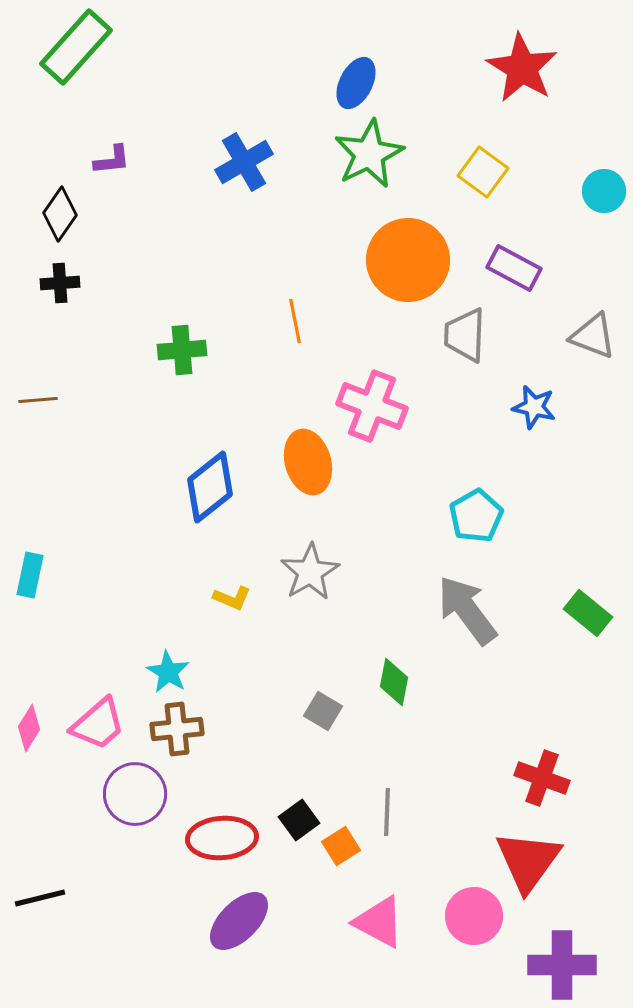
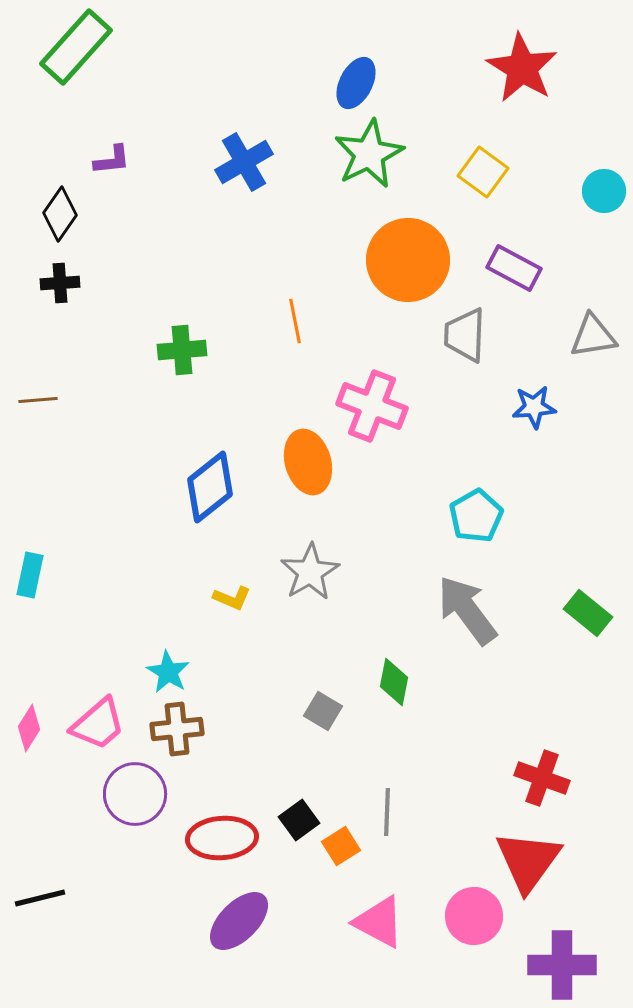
gray triangle at (593, 336): rotated 30 degrees counterclockwise
blue star at (534, 407): rotated 18 degrees counterclockwise
